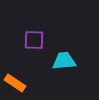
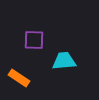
orange rectangle: moved 4 px right, 5 px up
